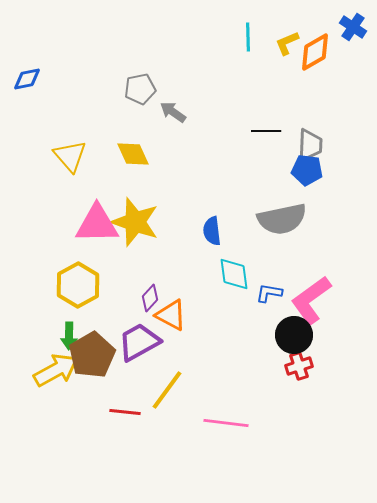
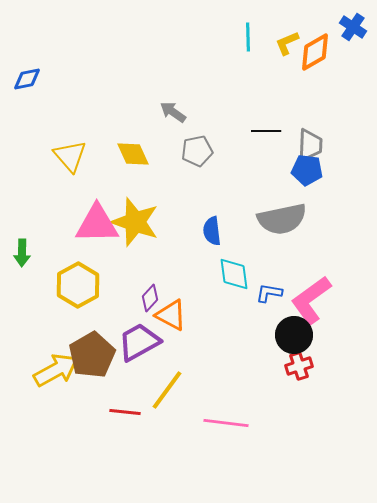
gray pentagon: moved 57 px right, 62 px down
green arrow: moved 47 px left, 83 px up
